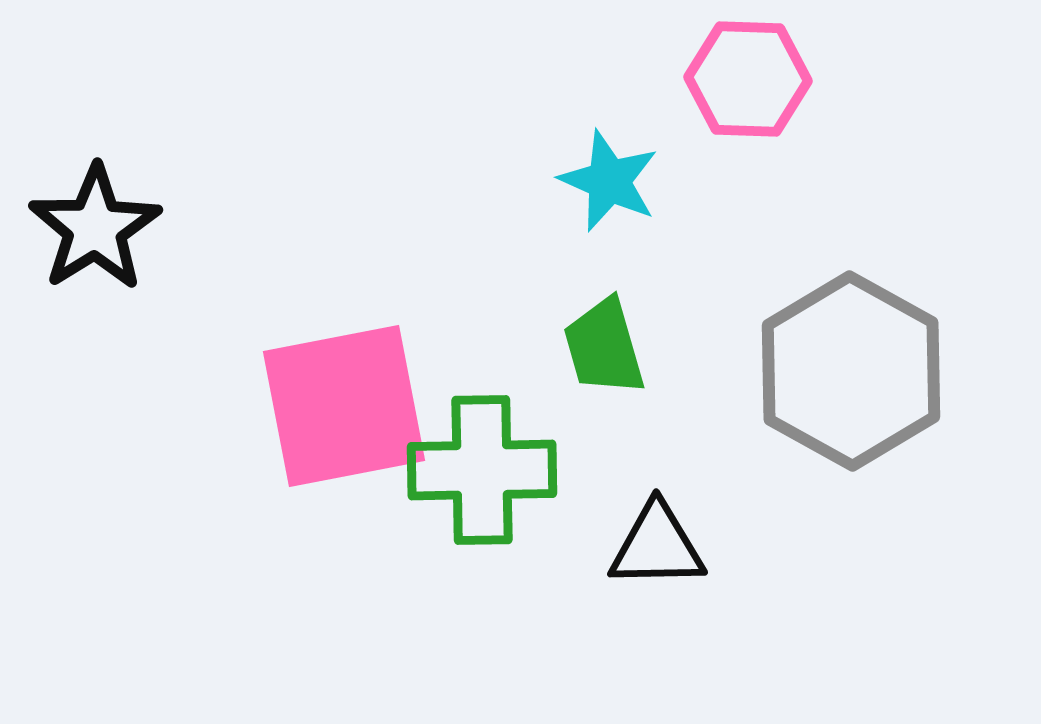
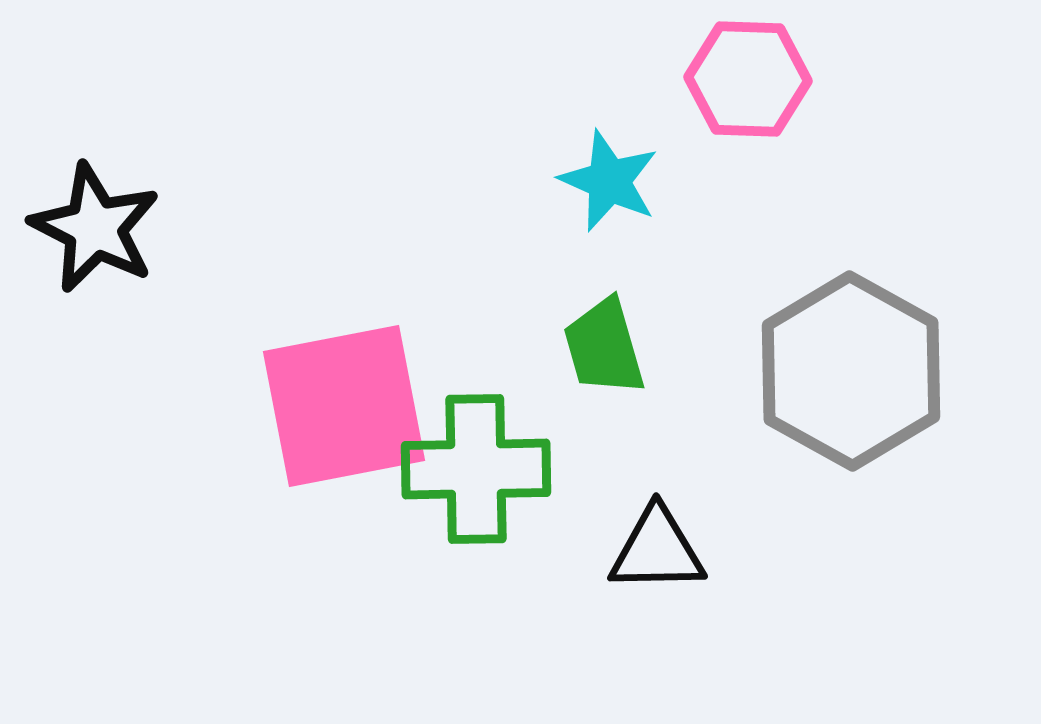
black star: rotated 13 degrees counterclockwise
green cross: moved 6 px left, 1 px up
black triangle: moved 4 px down
